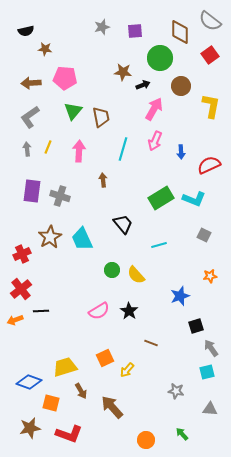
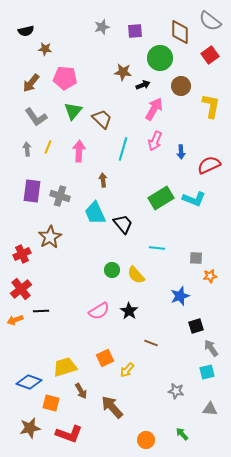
brown arrow at (31, 83): rotated 48 degrees counterclockwise
gray L-shape at (30, 117): moved 6 px right; rotated 90 degrees counterclockwise
brown trapezoid at (101, 117): moved 1 px right, 2 px down; rotated 35 degrees counterclockwise
gray square at (204, 235): moved 8 px left, 23 px down; rotated 24 degrees counterclockwise
cyan trapezoid at (82, 239): moved 13 px right, 26 px up
cyan line at (159, 245): moved 2 px left, 3 px down; rotated 21 degrees clockwise
